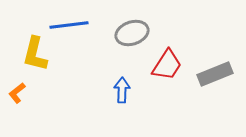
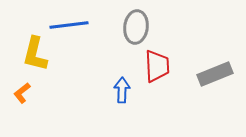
gray ellipse: moved 4 px right, 6 px up; rotated 64 degrees counterclockwise
red trapezoid: moved 10 px left, 1 px down; rotated 36 degrees counterclockwise
orange L-shape: moved 5 px right
